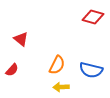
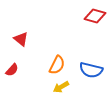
red diamond: moved 2 px right, 1 px up
yellow arrow: rotated 28 degrees counterclockwise
